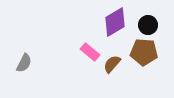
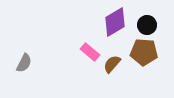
black circle: moved 1 px left
